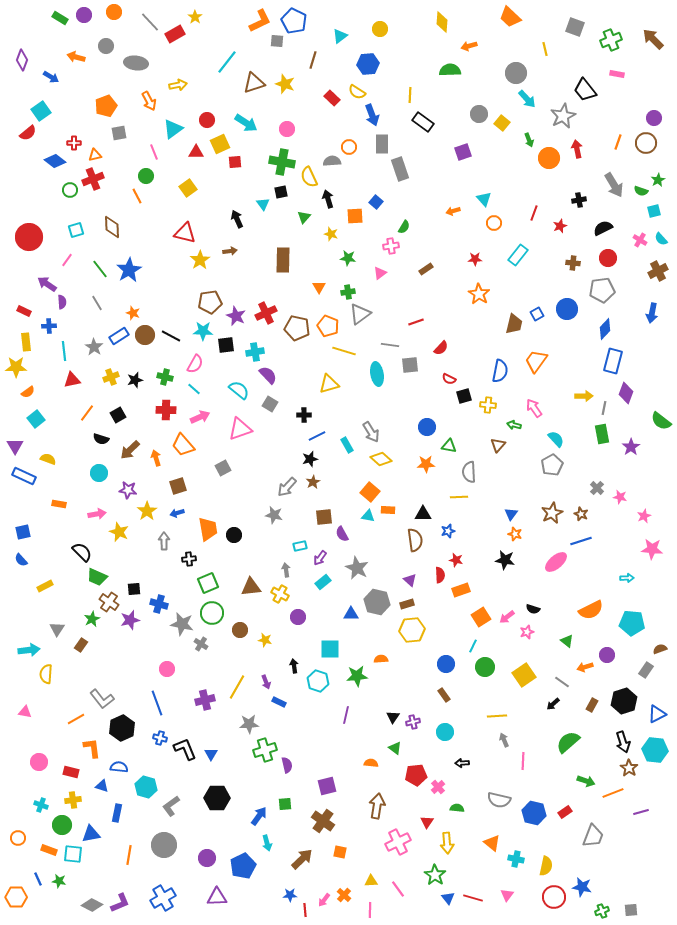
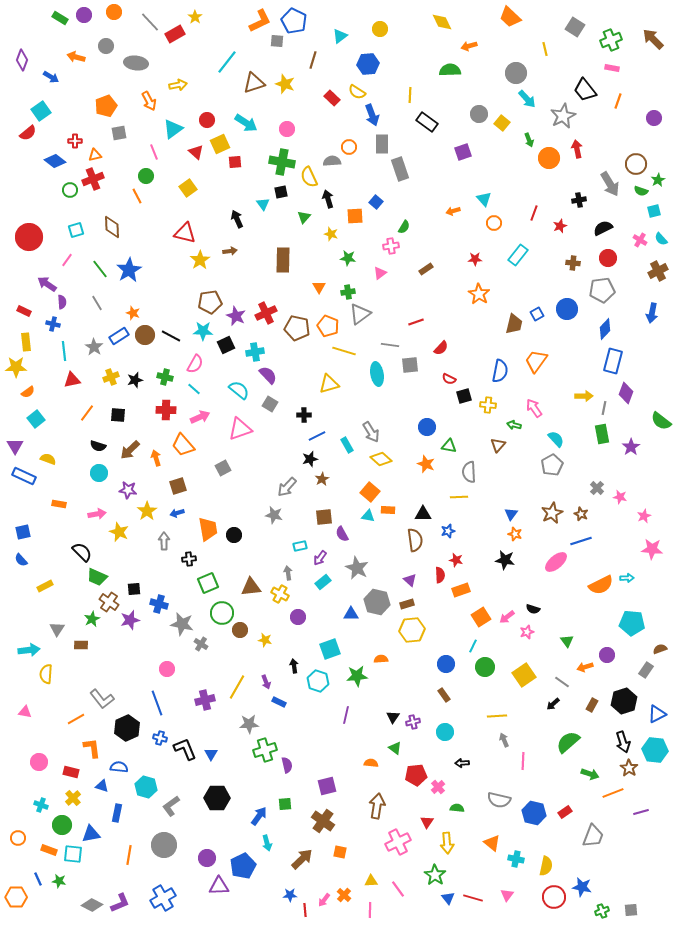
yellow diamond at (442, 22): rotated 30 degrees counterclockwise
gray square at (575, 27): rotated 12 degrees clockwise
pink rectangle at (617, 74): moved 5 px left, 6 px up
black rectangle at (423, 122): moved 4 px right
orange line at (618, 142): moved 41 px up
red cross at (74, 143): moved 1 px right, 2 px up
brown circle at (646, 143): moved 10 px left, 21 px down
red triangle at (196, 152): rotated 42 degrees clockwise
gray arrow at (614, 185): moved 4 px left, 1 px up
blue cross at (49, 326): moved 4 px right, 2 px up; rotated 16 degrees clockwise
black square at (226, 345): rotated 18 degrees counterclockwise
black square at (118, 415): rotated 35 degrees clockwise
black semicircle at (101, 439): moved 3 px left, 7 px down
orange star at (426, 464): rotated 24 degrees clockwise
brown star at (313, 482): moved 9 px right, 3 px up
gray arrow at (286, 570): moved 2 px right, 3 px down
orange semicircle at (591, 610): moved 10 px right, 25 px up
green circle at (212, 613): moved 10 px right
green triangle at (567, 641): rotated 16 degrees clockwise
brown rectangle at (81, 645): rotated 56 degrees clockwise
cyan square at (330, 649): rotated 20 degrees counterclockwise
black hexagon at (122, 728): moved 5 px right
green arrow at (586, 781): moved 4 px right, 7 px up
yellow cross at (73, 800): moved 2 px up; rotated 35 degrees counterclockwise
purple triangle at (217, 897): moved 2 px right, 11 px up
